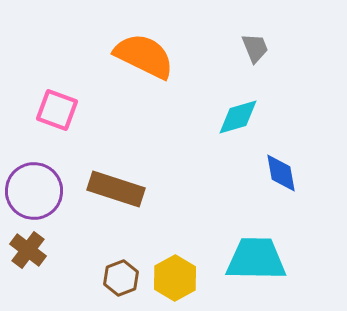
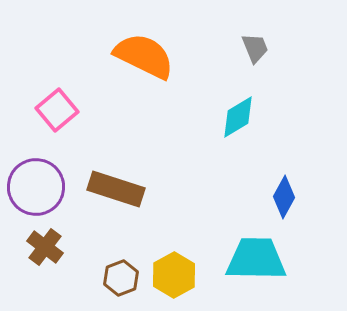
pink square: rotated 30 degrees clockwise
cyan diamond: rotated 15 degrees counterclockwise
blue diamond: moved 3 px right, 24 px down; rotated 39 degrees clockwise
purple circle: moved 2 px right, 4 px up
brown cross: moved 17 px right, 3 px up
yellow hexagon: moved 1 px left, 3 px up
